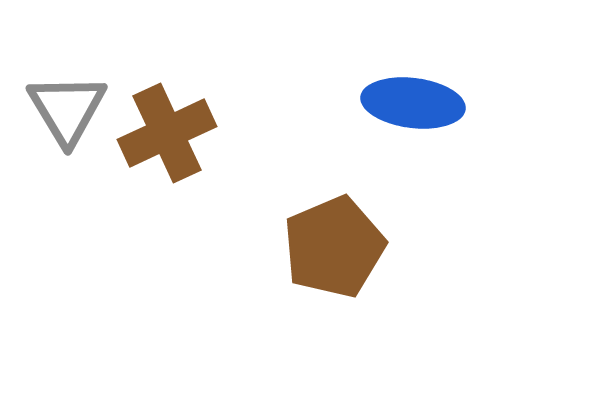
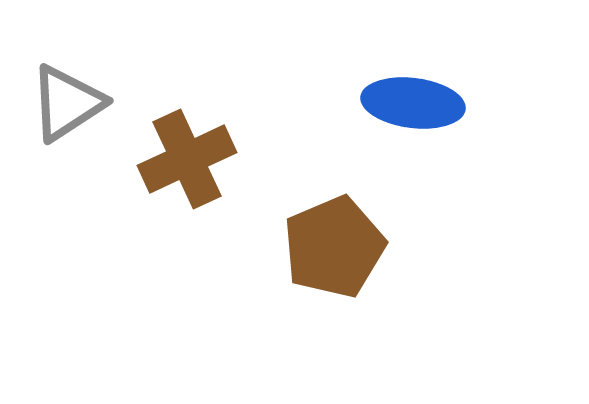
gray triangle: moved 6 px up; rotated 28 degrees clockwise
brown cross: moved 20 px right, 26 px down
